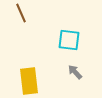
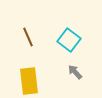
brown line: moved 7 px right, 24 px down
cyan square: rotated 30 degrees clockwise
